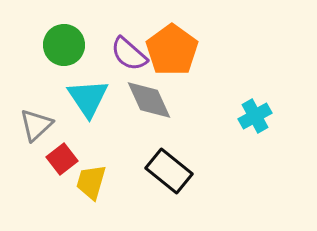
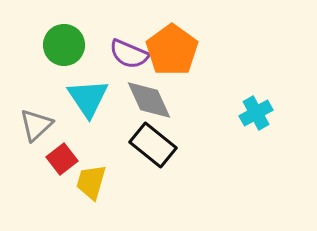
purple semicircle: rotated 18 degrees counterclockwise
cyan cross: moved 1 px right, 3 px up
black rectangle: moved 16 px left, 26 px up
